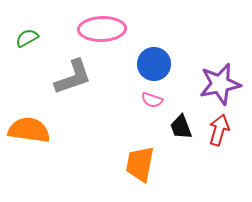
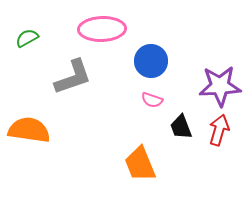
blue circle: moved 3 px left, 3 px up
purple star: moved 2 px down; rotated 9 degrees clockwise
orange trapezoid: rotated 33 degrees counterclockwise
